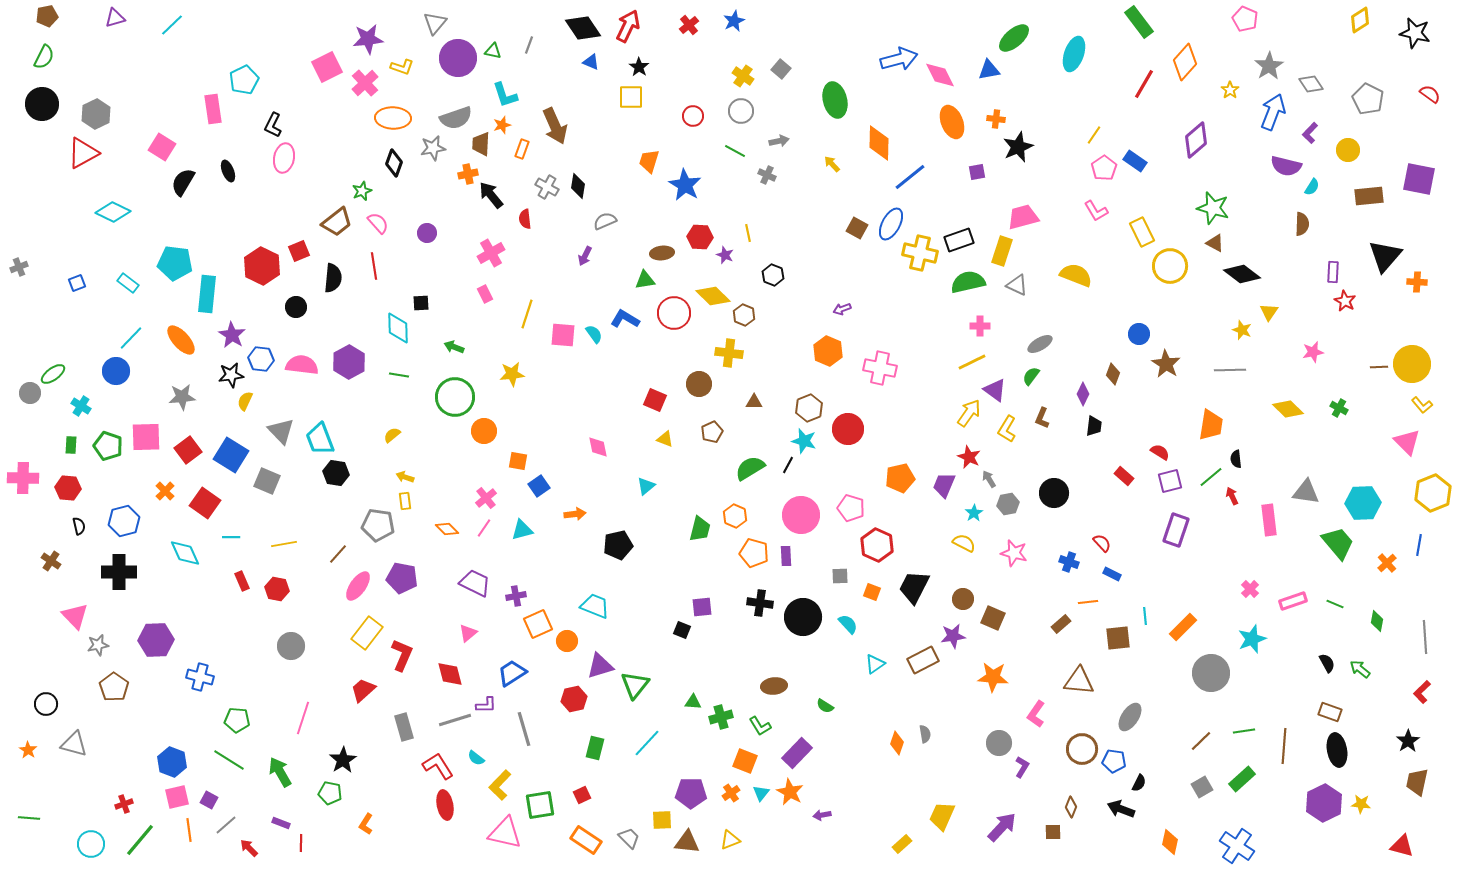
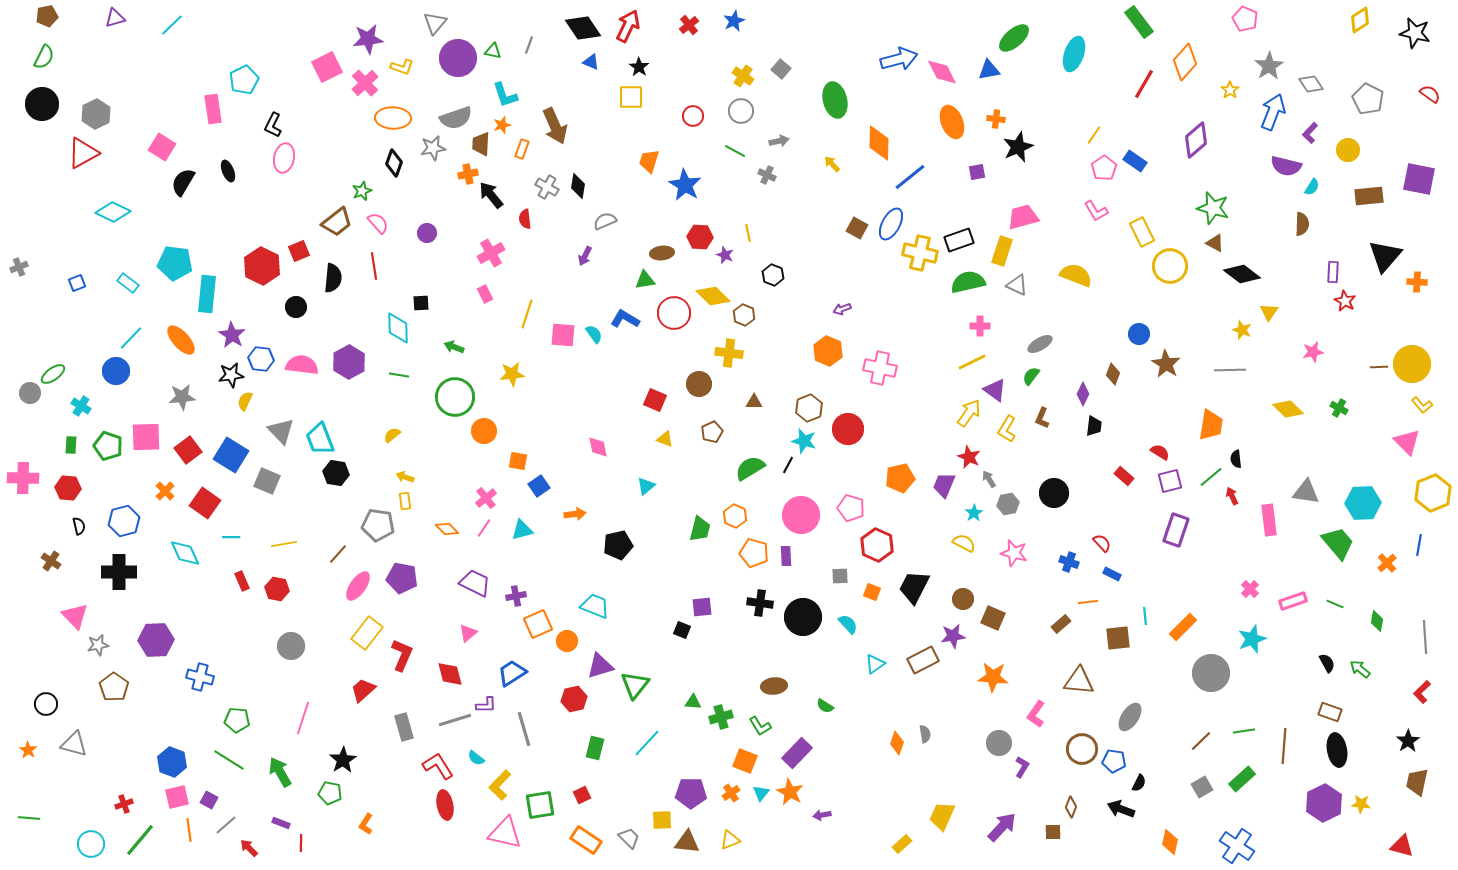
pink diamond at (940, 75): moved 2 px right, 3 px up
